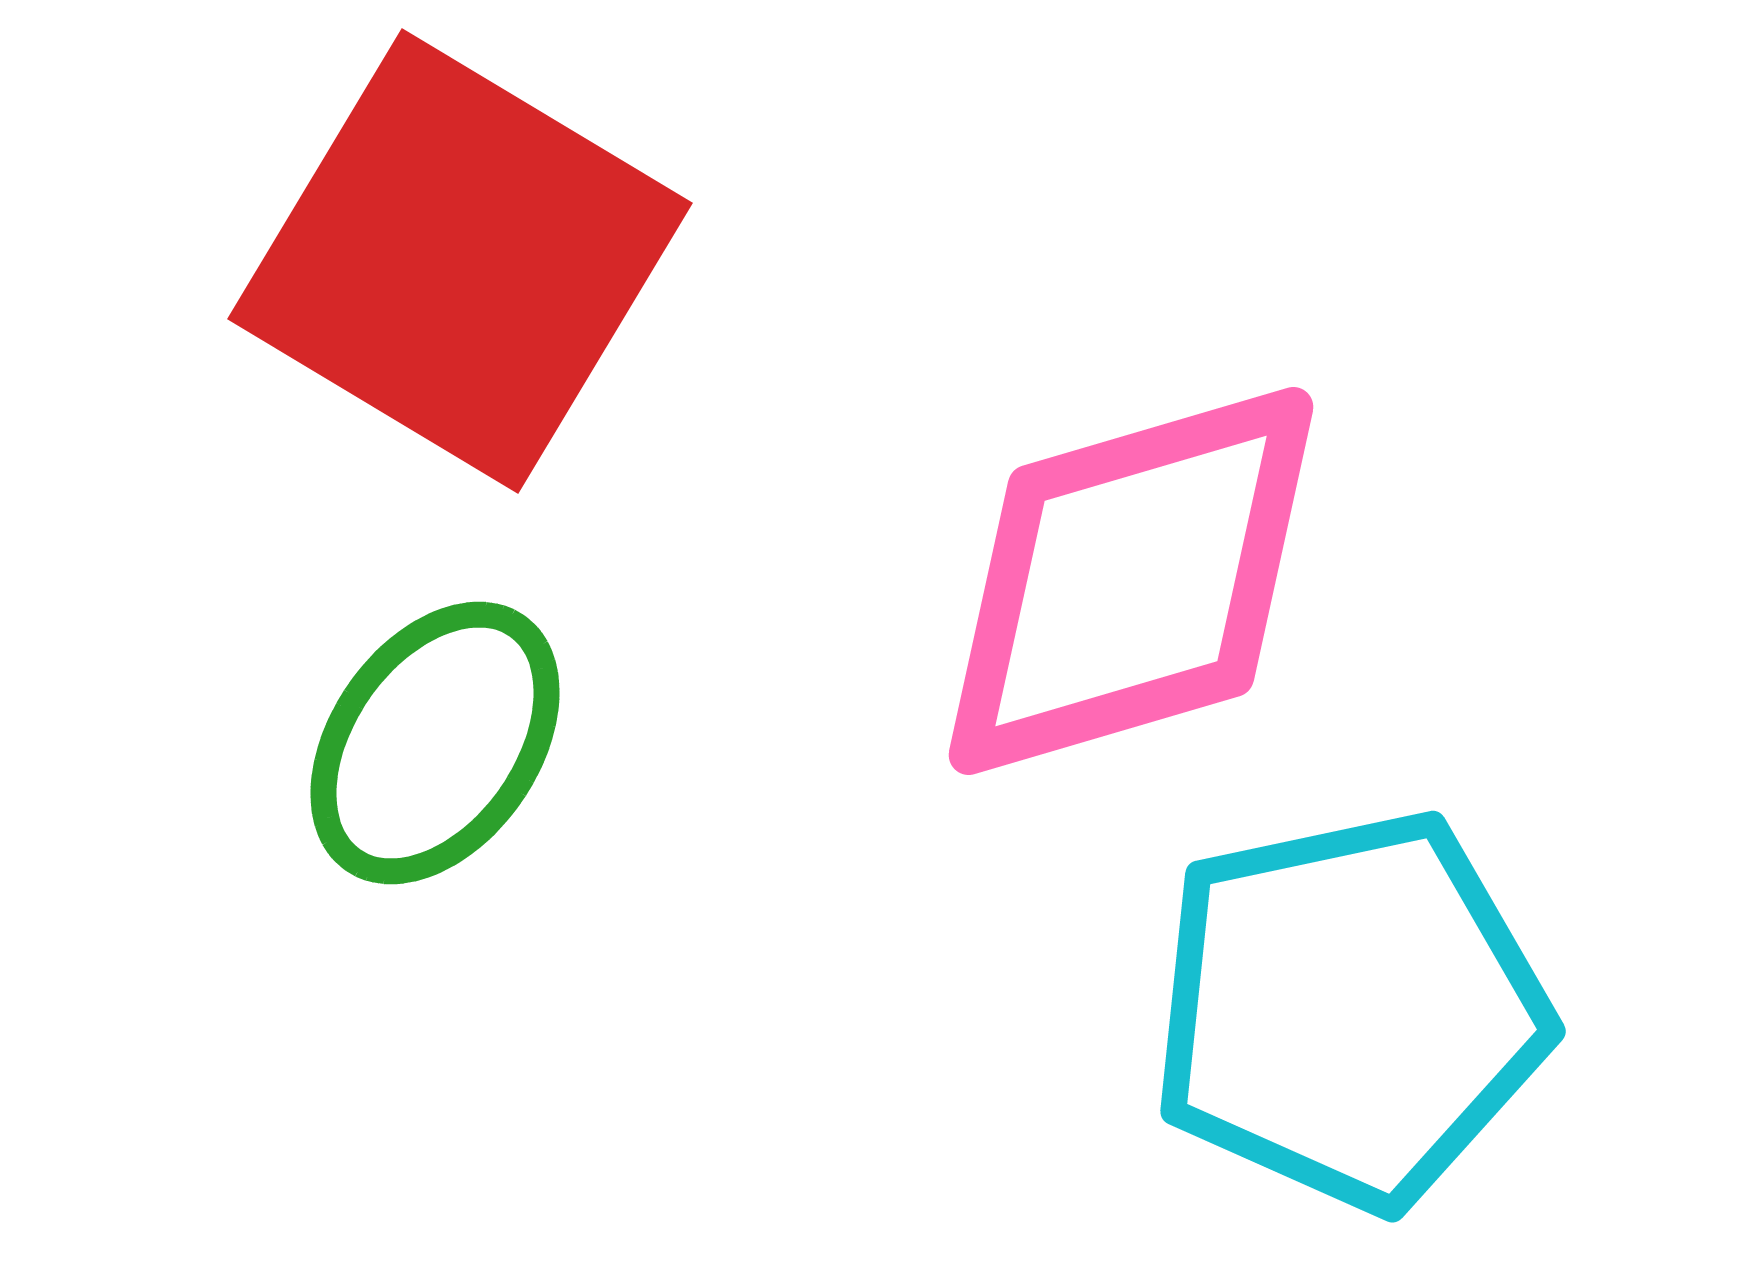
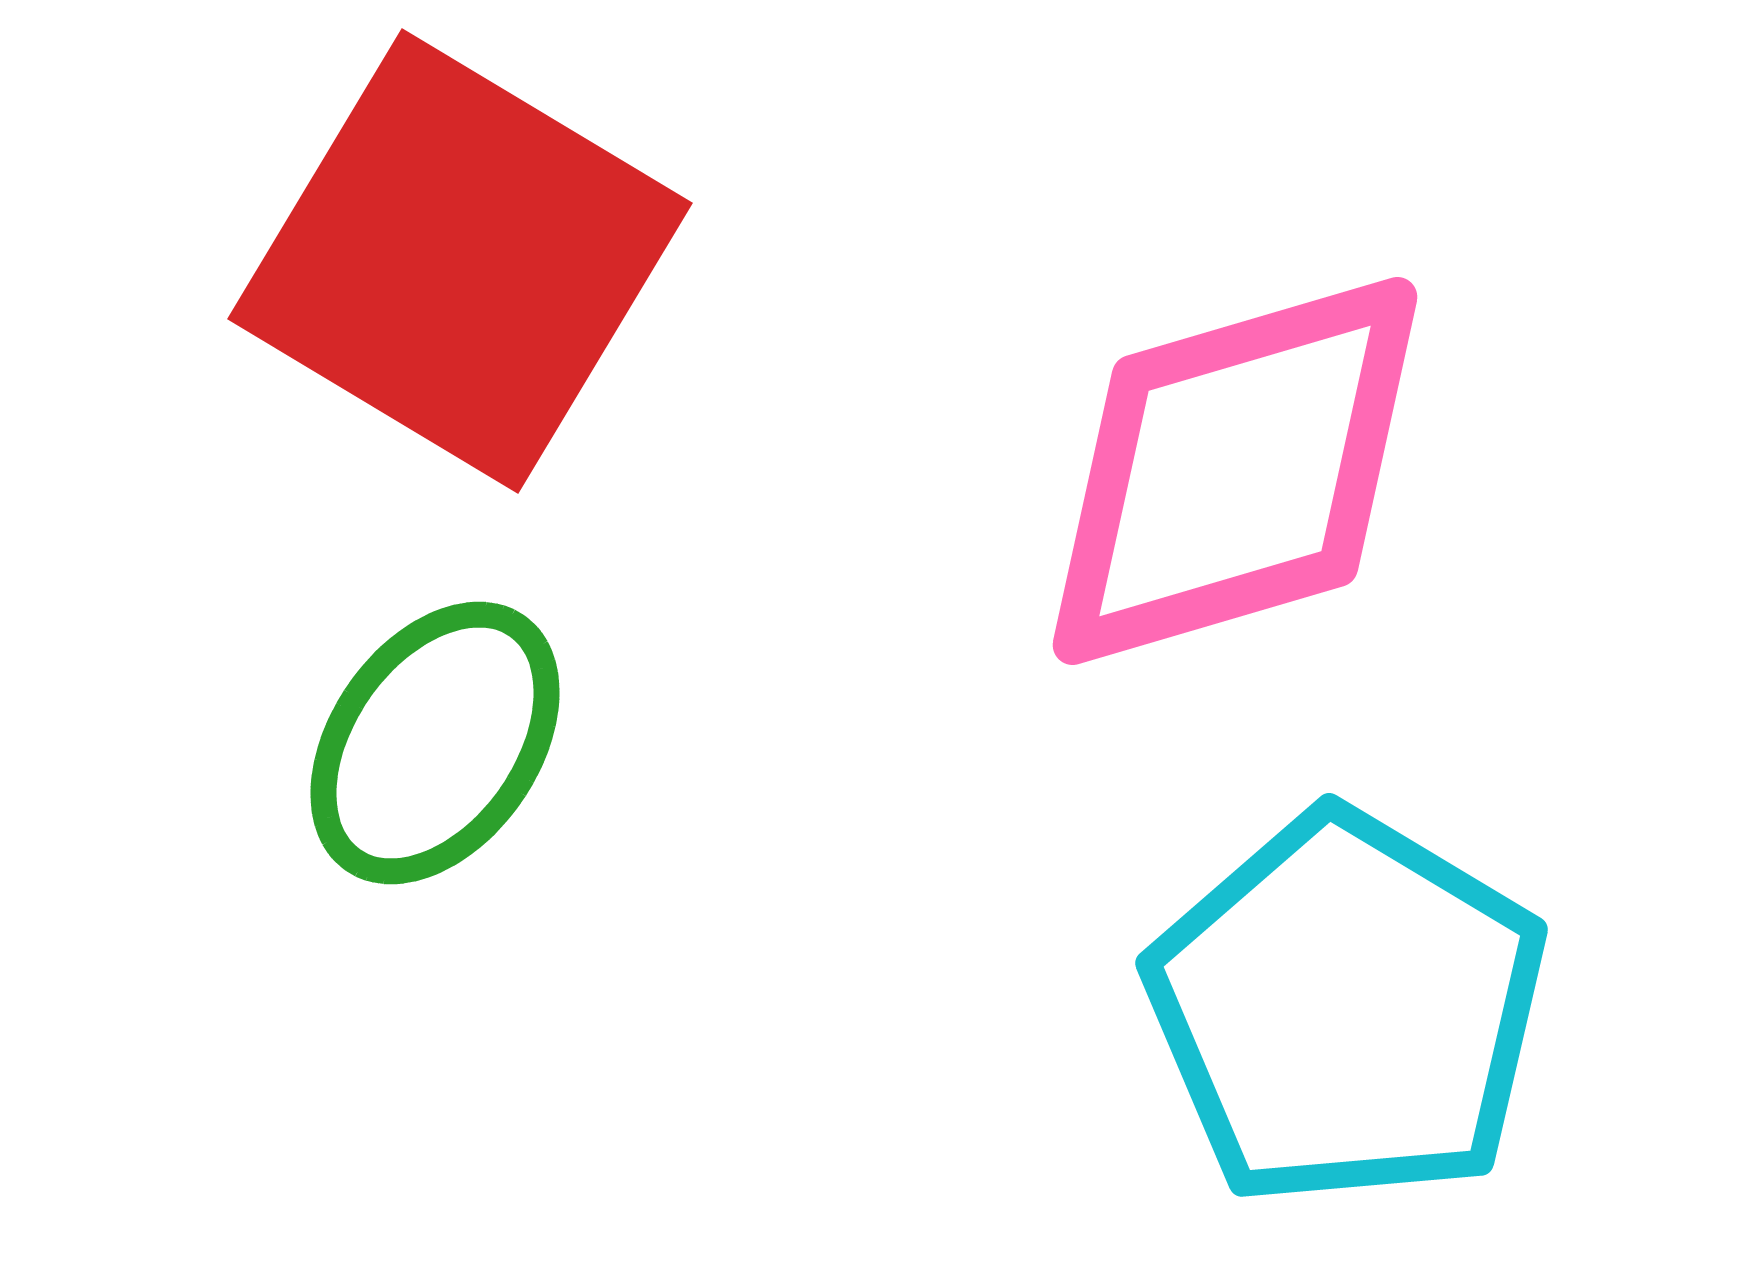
pink diamond: moved 104 px right, 110 px up
cyan pentagon: moved 3 px left, 1 px up; rotated 29 degrees counterclockwise
